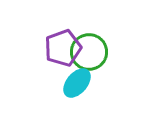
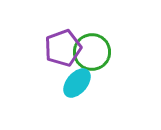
green circle: moved 3 px right
